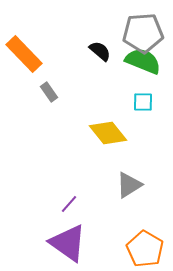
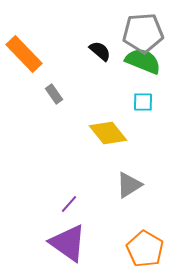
gray rectangle: moved 5 px right, 2 px down
